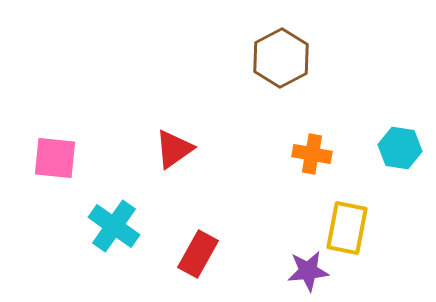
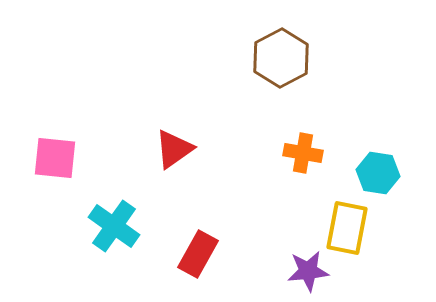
cyan hexagon: moved 22 px left, 25 px down
orange cross: moved 9 px left, 1 px up
